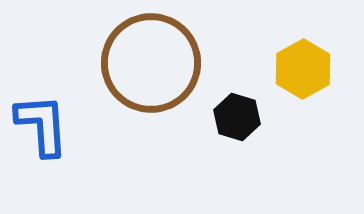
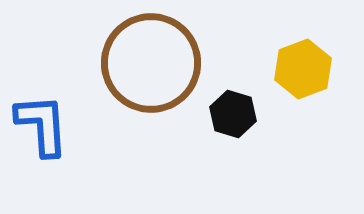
yellow hexagon: rotated 8 degrees clockwise
black hexagon: moved 4 px left, 3 px up
